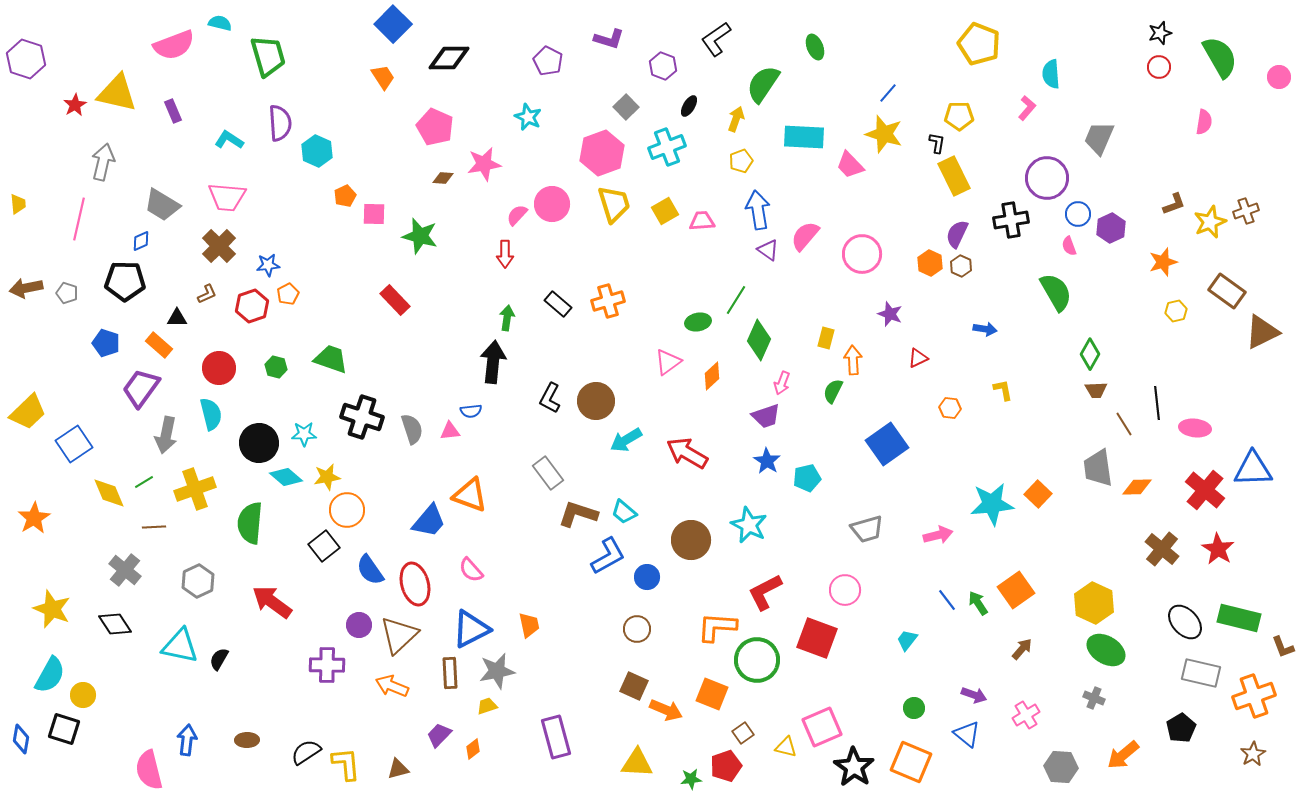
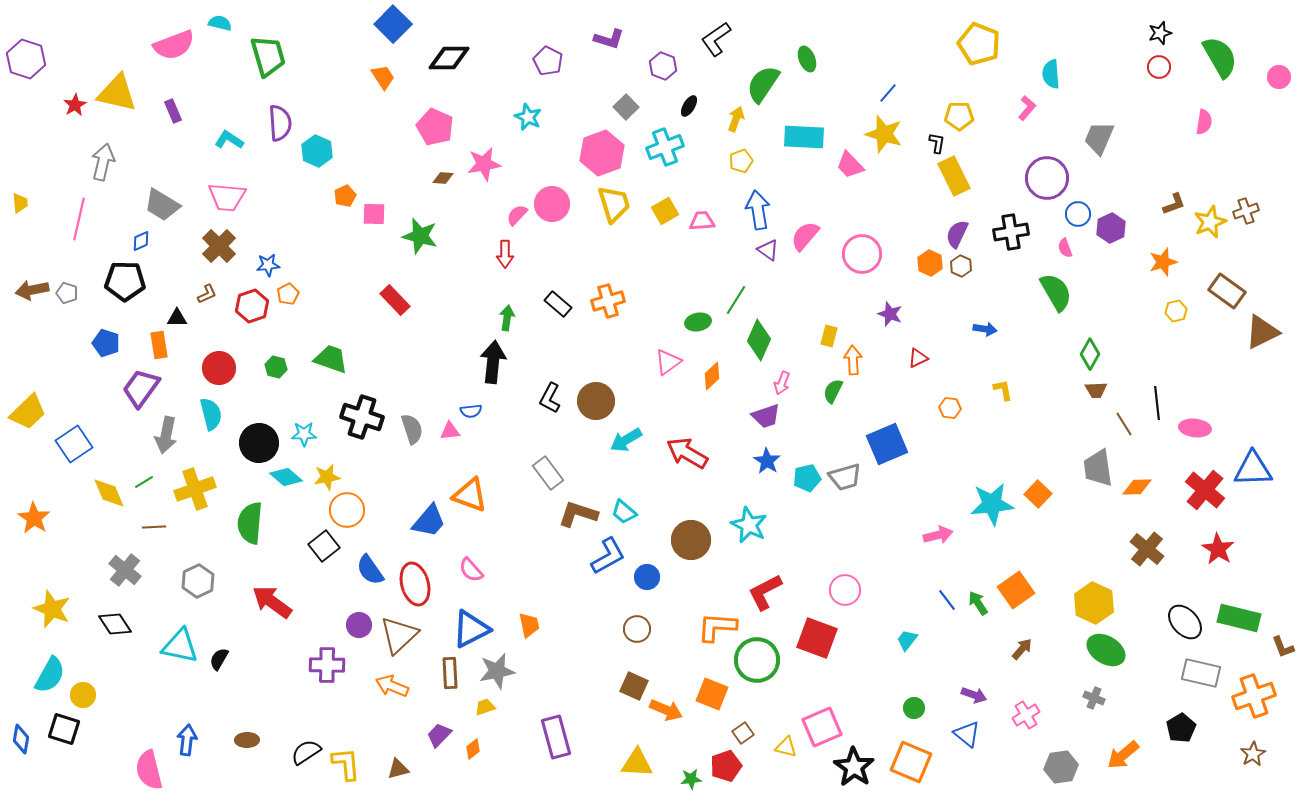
green ellipse at (815, 47): moved 8 px left, 12 px down
cyan cross at (667, 147): moved 2 px left
yellow trapezoid at (18, 204): moved 2 px right, 1 px up
black cross at (1011, 220): moved 12 px down
pink semicircle at (1069, 246): moved 4 px left, 2 px down
brown arrow at (26, 288): moved 6 px right, 2 px down
yellow rectangle at (826, 338): moved 3 px right, 2 px up
orange rectangle at (159, 345): rotated 40 degrees clockwise
blue square at (887, 444): rotated 12 degrees clockwise
orange star at (34, 518): rotated 8 degrees counterclockwise
gray trapezoid at (867, 529): moved 22 px left, 52 px up
brown cross at (1162, 549): moved 15 px left
yellow trapezoid at (487, 706): moved 2 px left, 1 px down
gray hexagon at (1061, 767): rotated 12 degrees counterclockwise
